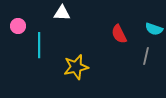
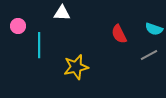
gray line: moved 3 px right, 1 px up; rotated 48 degrees clockwise
